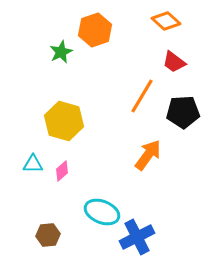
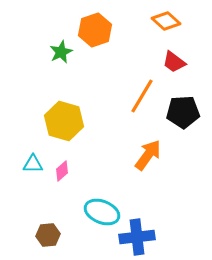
blue cross: rotated 20 degrees clockwise
